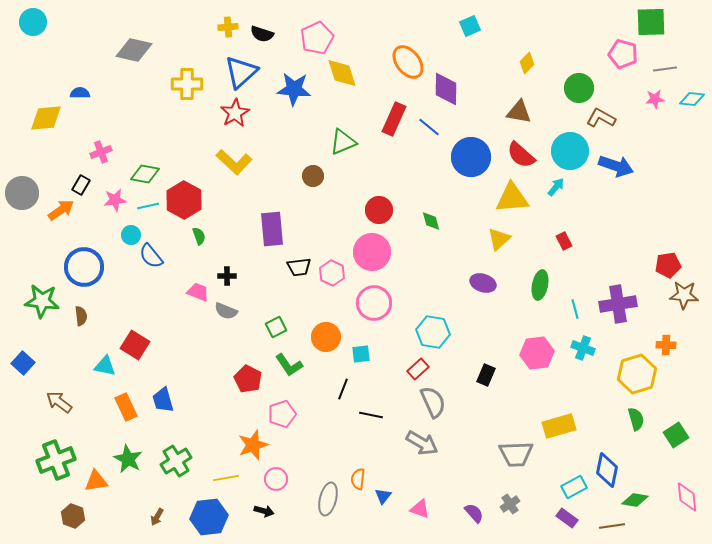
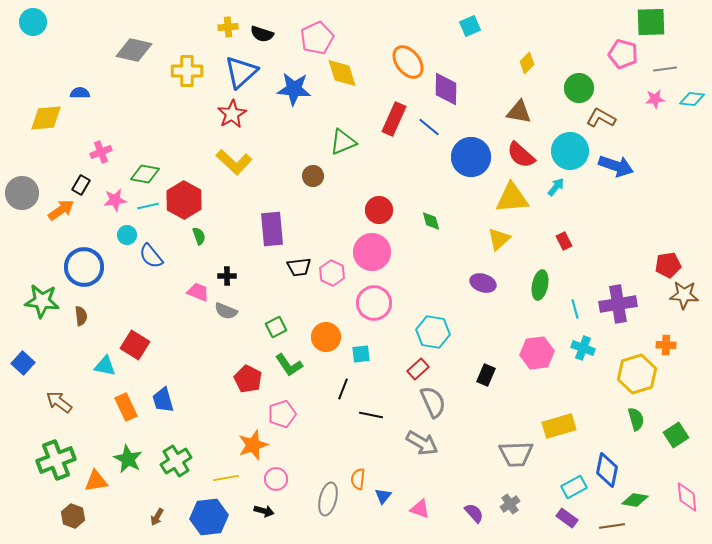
yellow cross at (187, 84): moved 13 px up
red star at (235, 113): moved 3 px left, 1 px down
cyan circle at (131, 235): moved 4 px left
